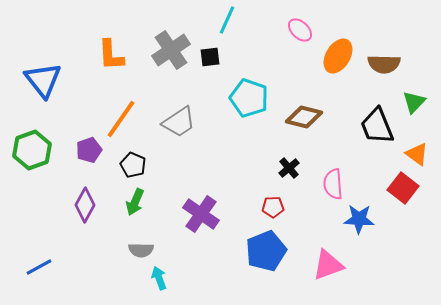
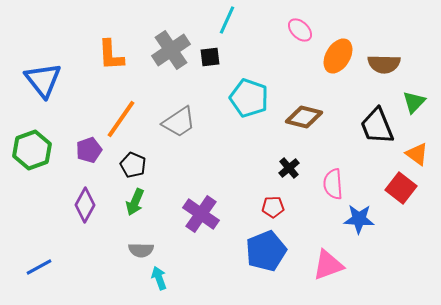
red square: moved 2 px left
